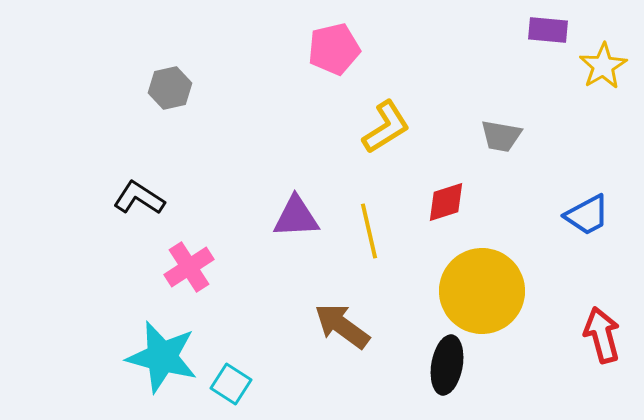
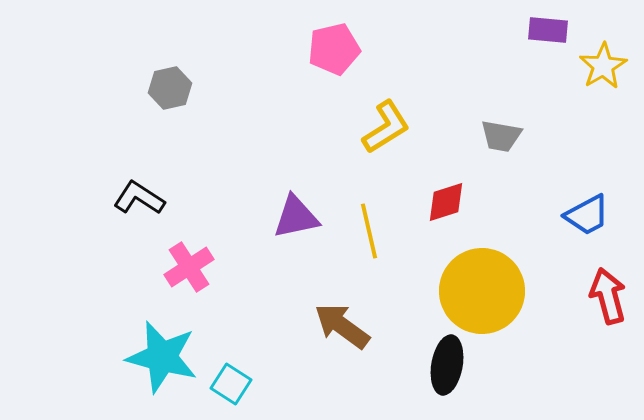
purple triangle: rotated 9 degrees counterclockwise
red arrow: moved 6 px right, 39 px up
